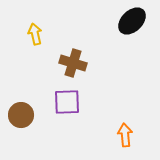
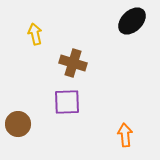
brown circle: moved 3 px left, 9 px down
